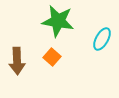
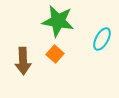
orange square: moved 3 px right, 3 px up
brown arrow: moved 6 px right
